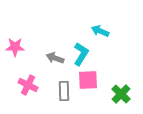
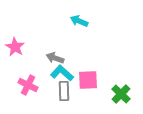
cyan arrow: moved 21 px left, 10 px up
pink star: rotated 30 degrees clockwise
cyan L-shape: moved 19 px left, 19 px down; rotated 80 degrees counterclockwise
